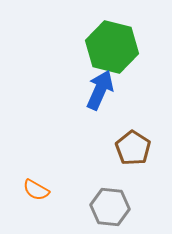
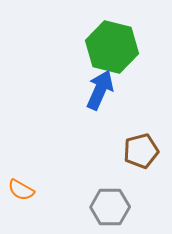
brown pentagon: moved 8 px right, 3 px down; rotated 24 degrees clockwise
orange semicircle: moved 15 px left
gray hexagon: rotated 6 degrees counterclockwise
